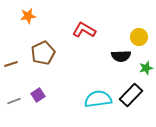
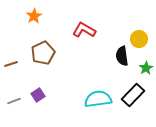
orange star: moved 6 px right; rotated 21 degrees counterclockwise
yellow circle: moved 2 px down
black semicircle: moved 1 px right; rotated 84 degrees clockwise
green star: rotated 16 degrees counterclockwise
black rectangle: moved 2 px right
